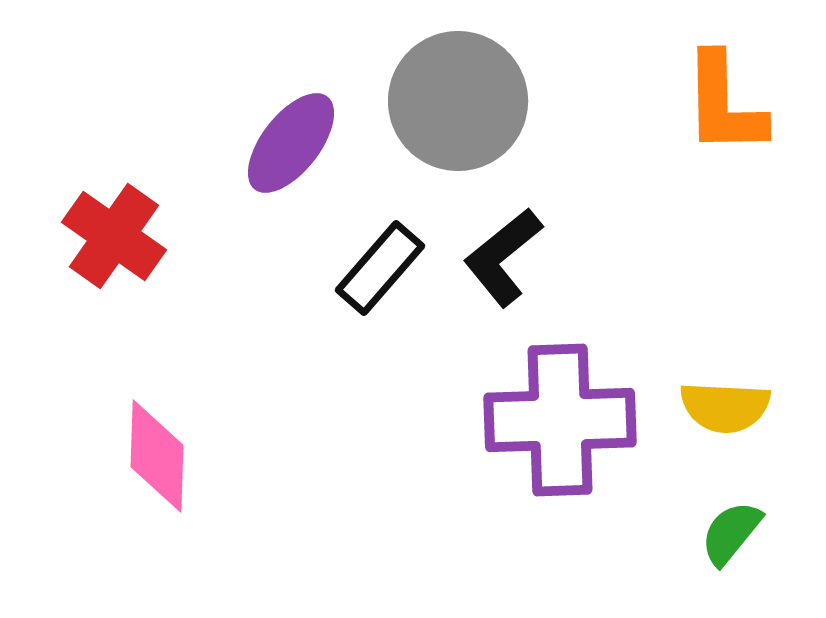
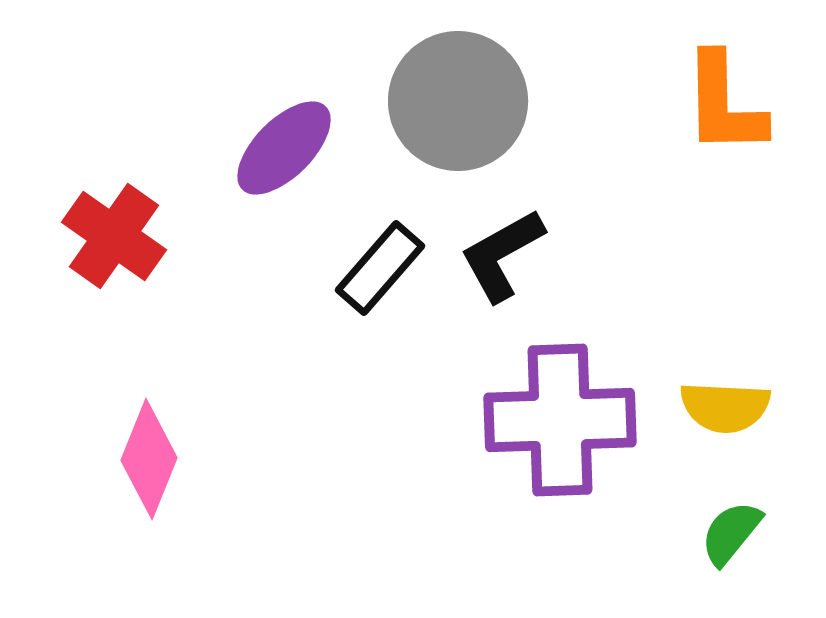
purple ellipse: moved 7 px left, 5 px down; rotated 7 degrees clockwise
black L-shape: moved 1 px left, 2 px up; rotated 10 degrees clockwise
pink diamond: moved 8 px left, 3 px down; rotated 20 degrees clockwise
